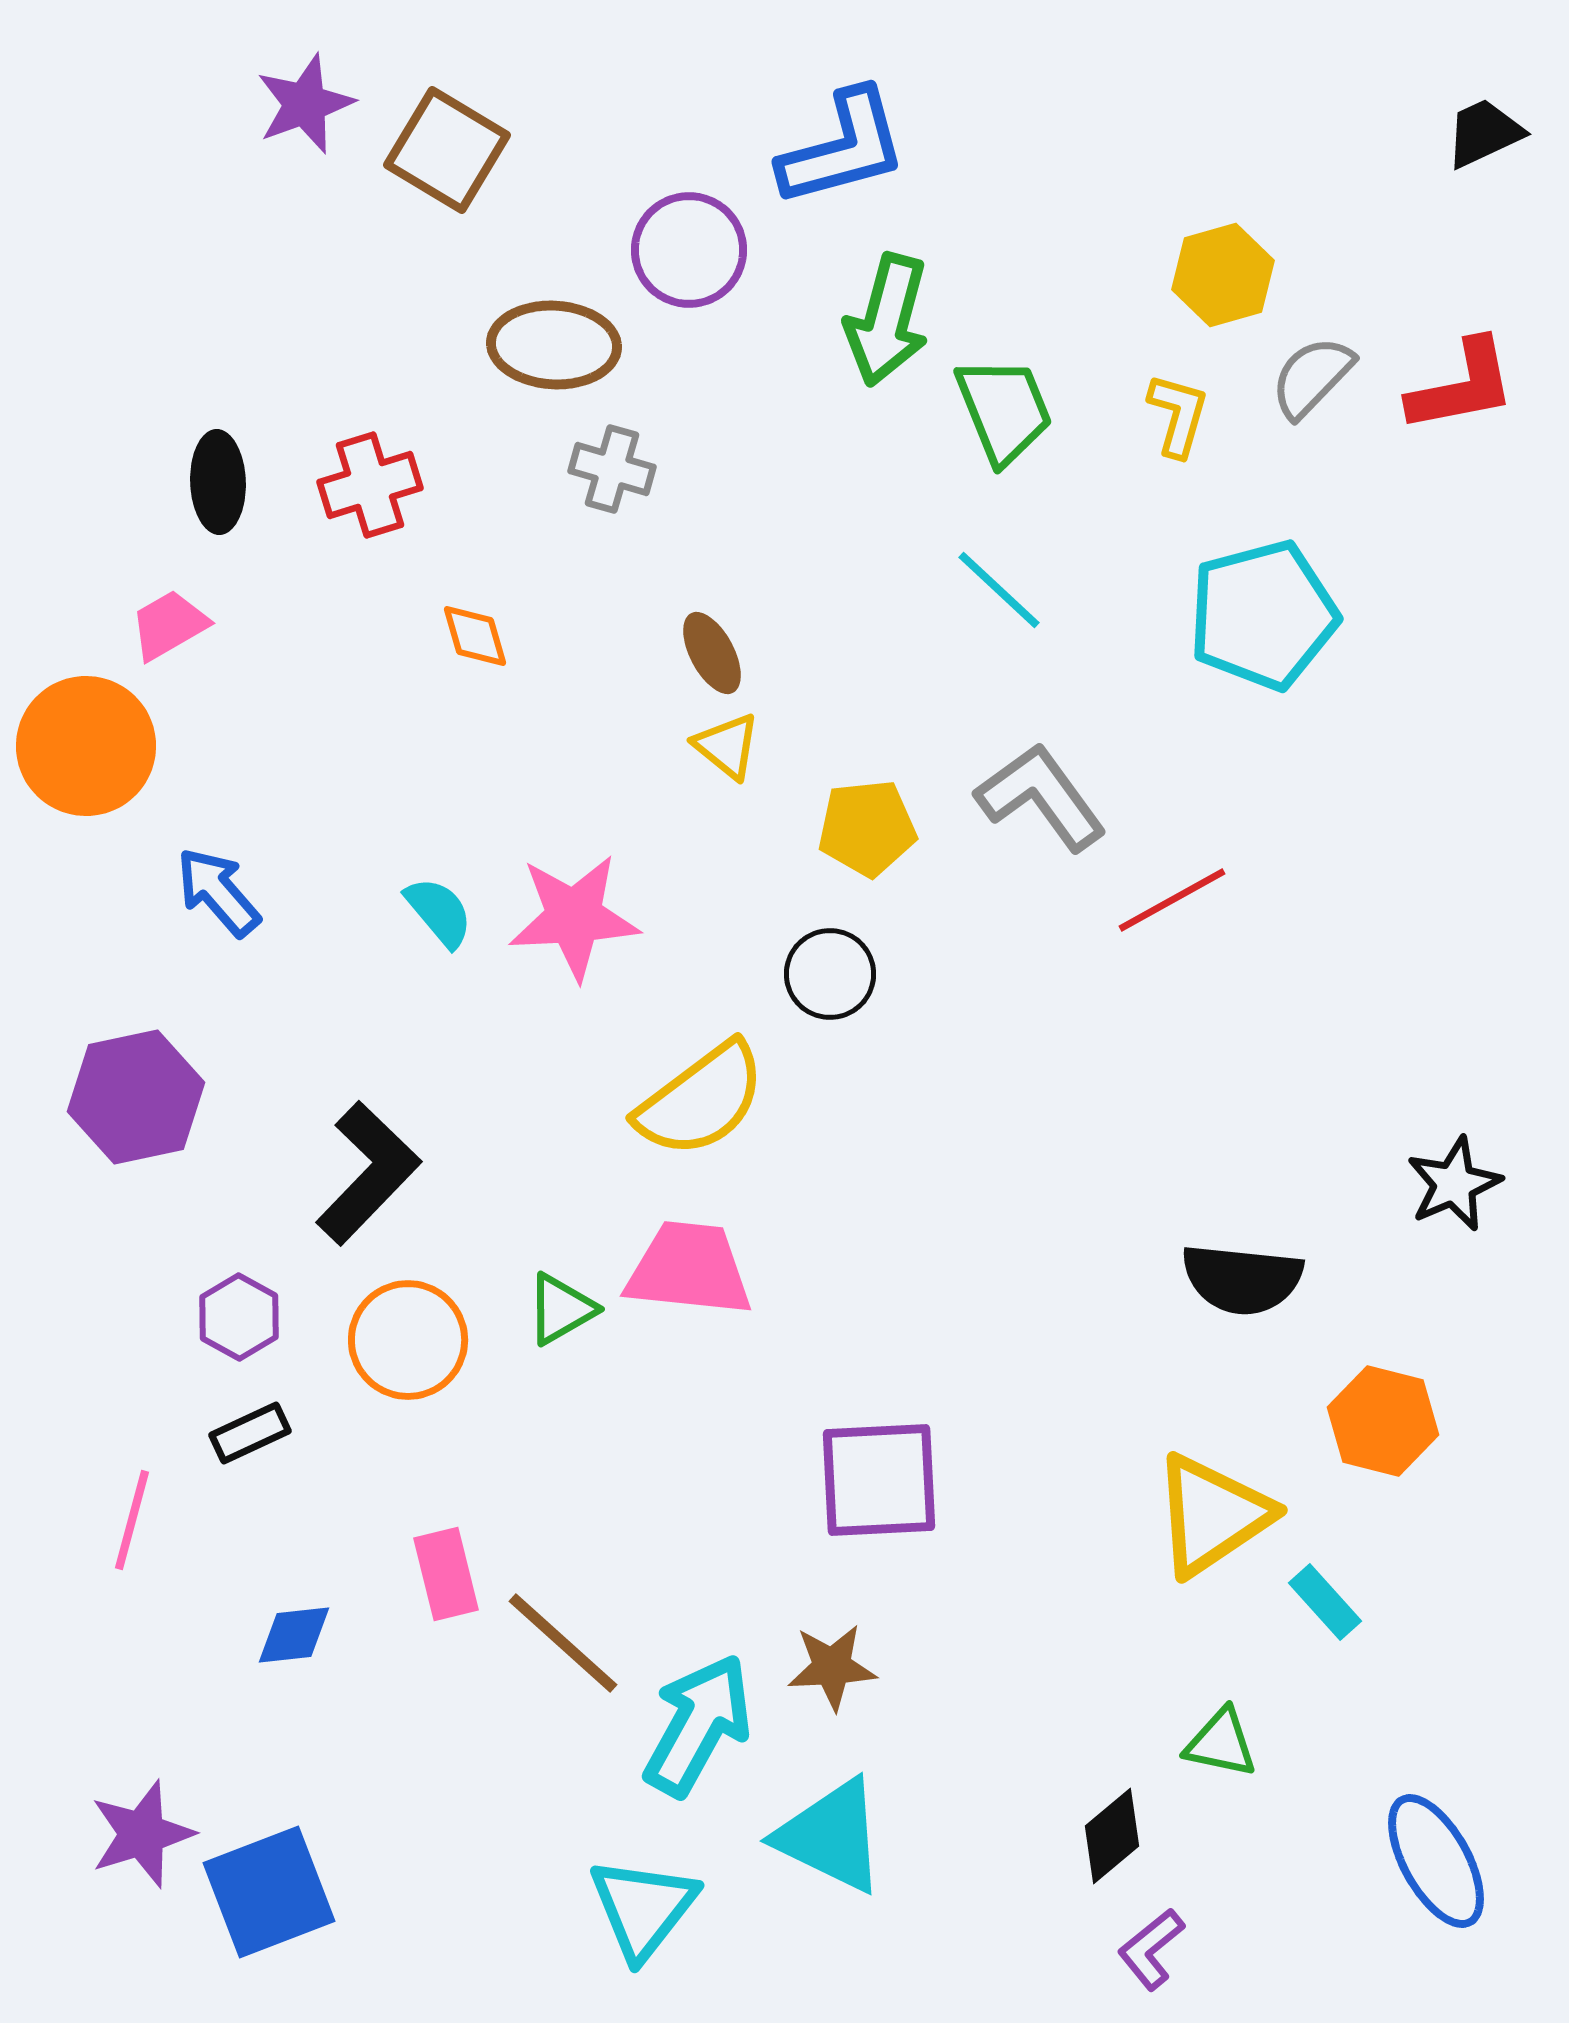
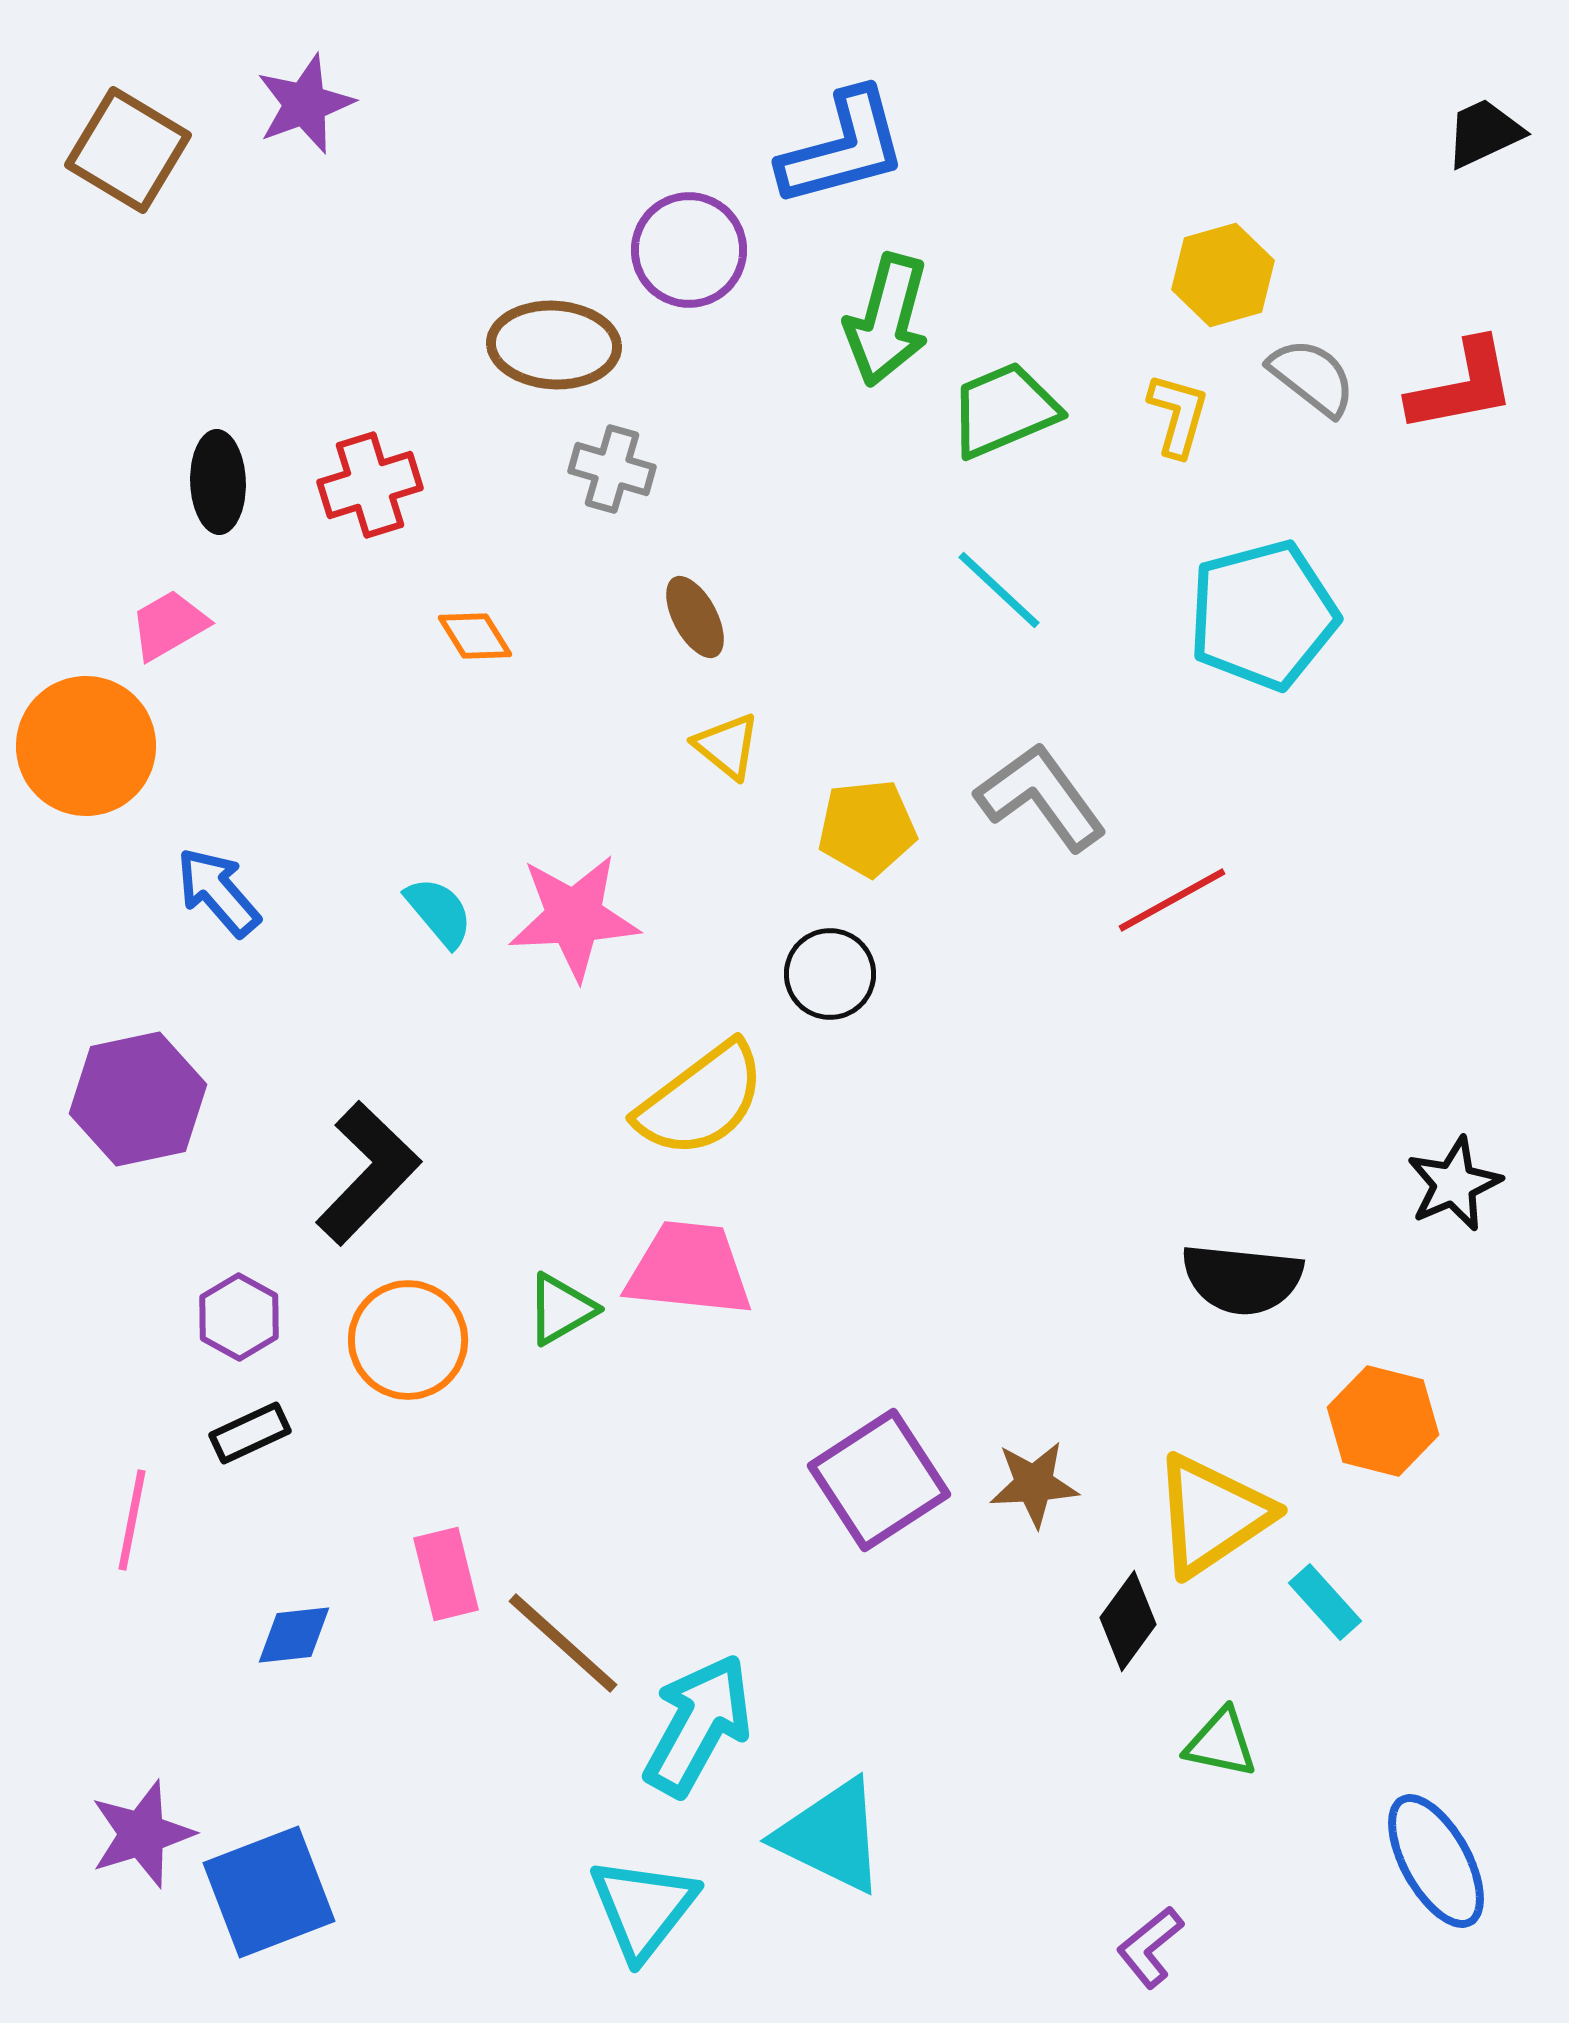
brown square at (447, 150): moved 319 px left
gray semicircle at (1312, 377): rotated 84 degrees clockwise
green trapezoid at (1004, 410): rotated 91 degrees counterclockwise
orange diamond at (475, 636): rotated 16 degrees counterclockwise
brown ellipse at (712, 653): moved 17 px left, 36 px up
purple hexagon at (136, 1097): moved 2 px right, 2 px down
purple square at (879, 1480): rotated 30 degrees counterclockwise
pink line at (132, 1520): rotated 4 degrees counterclockwise
brown star at (832, 1667): moved 202 px right, 183 px up
black diamond at (1112, 1836): moved 16 px right, 215 px up; rotated 14 degrees counterclockwise
purple L-shape at (1151, 1949): moved 1 px left, 2 px up
